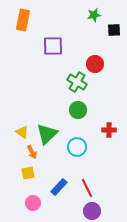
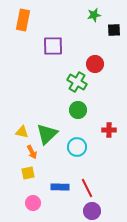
yellow triangle: rotated 24 degrees counterclockwise
blue rectangle: moved 1 px right; rotated 48 degrees clockwise
